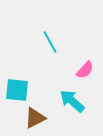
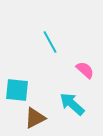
pink semicircle: rotated 90 degrees counterclockwise
cyan arrow: moved 3 px down
